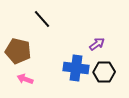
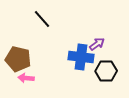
brown pentagon: moved 8 px down
blue cross: moved 5 px right, 11 px up
black hexagon: moved 2 px right, 1 px up
pink arrow: moved 1 px right, 1 px up; rotated 14 degrees counterclockwise
